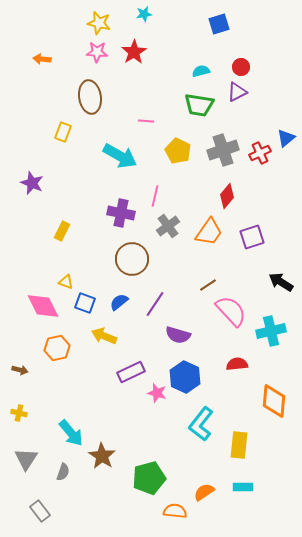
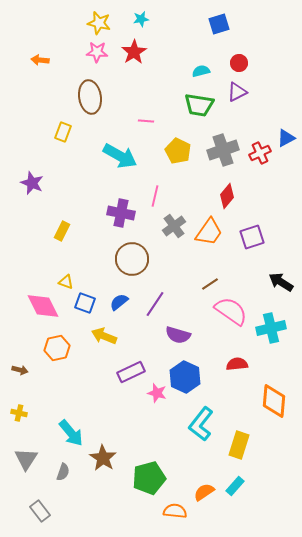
cyan star at (144, 14): moved 3 px left, 5 px down
orange arrow at (42, 59): moved 2 px left, 1 px down
red circle at (241, 67): moved 2 px left, 4 px up
blue triangle at (286, 138): rotated 12 degrees clockwise
gray cross at (168, 226): moved 6 px right
brown line at (208, 285): moved 2 px right, 1 px up
pink semicircle at (231, 311): rotated 12 degrees counterclockwise
cyan cross at (271, 331): moved 3 px up
yellow rectangle at (239, 445): rotated 12 degrees clockwise
brown star at (102, 456): moved 1 px right, 2 px down
cyan rectangle at (243, 487): moved 8 px left, 1 px up; rotated 48 degrees counterclockwise
